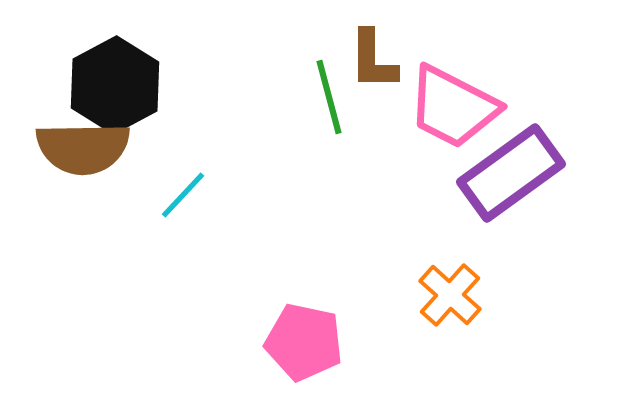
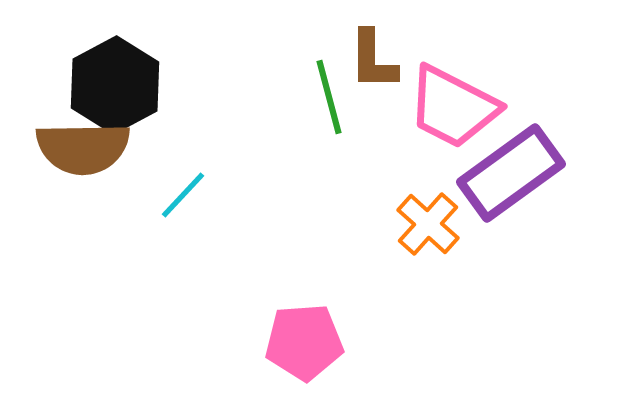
orange cross: moved 22 px left, 71 px up
pink pentagon: rotated 16 degrees counterclockwise
